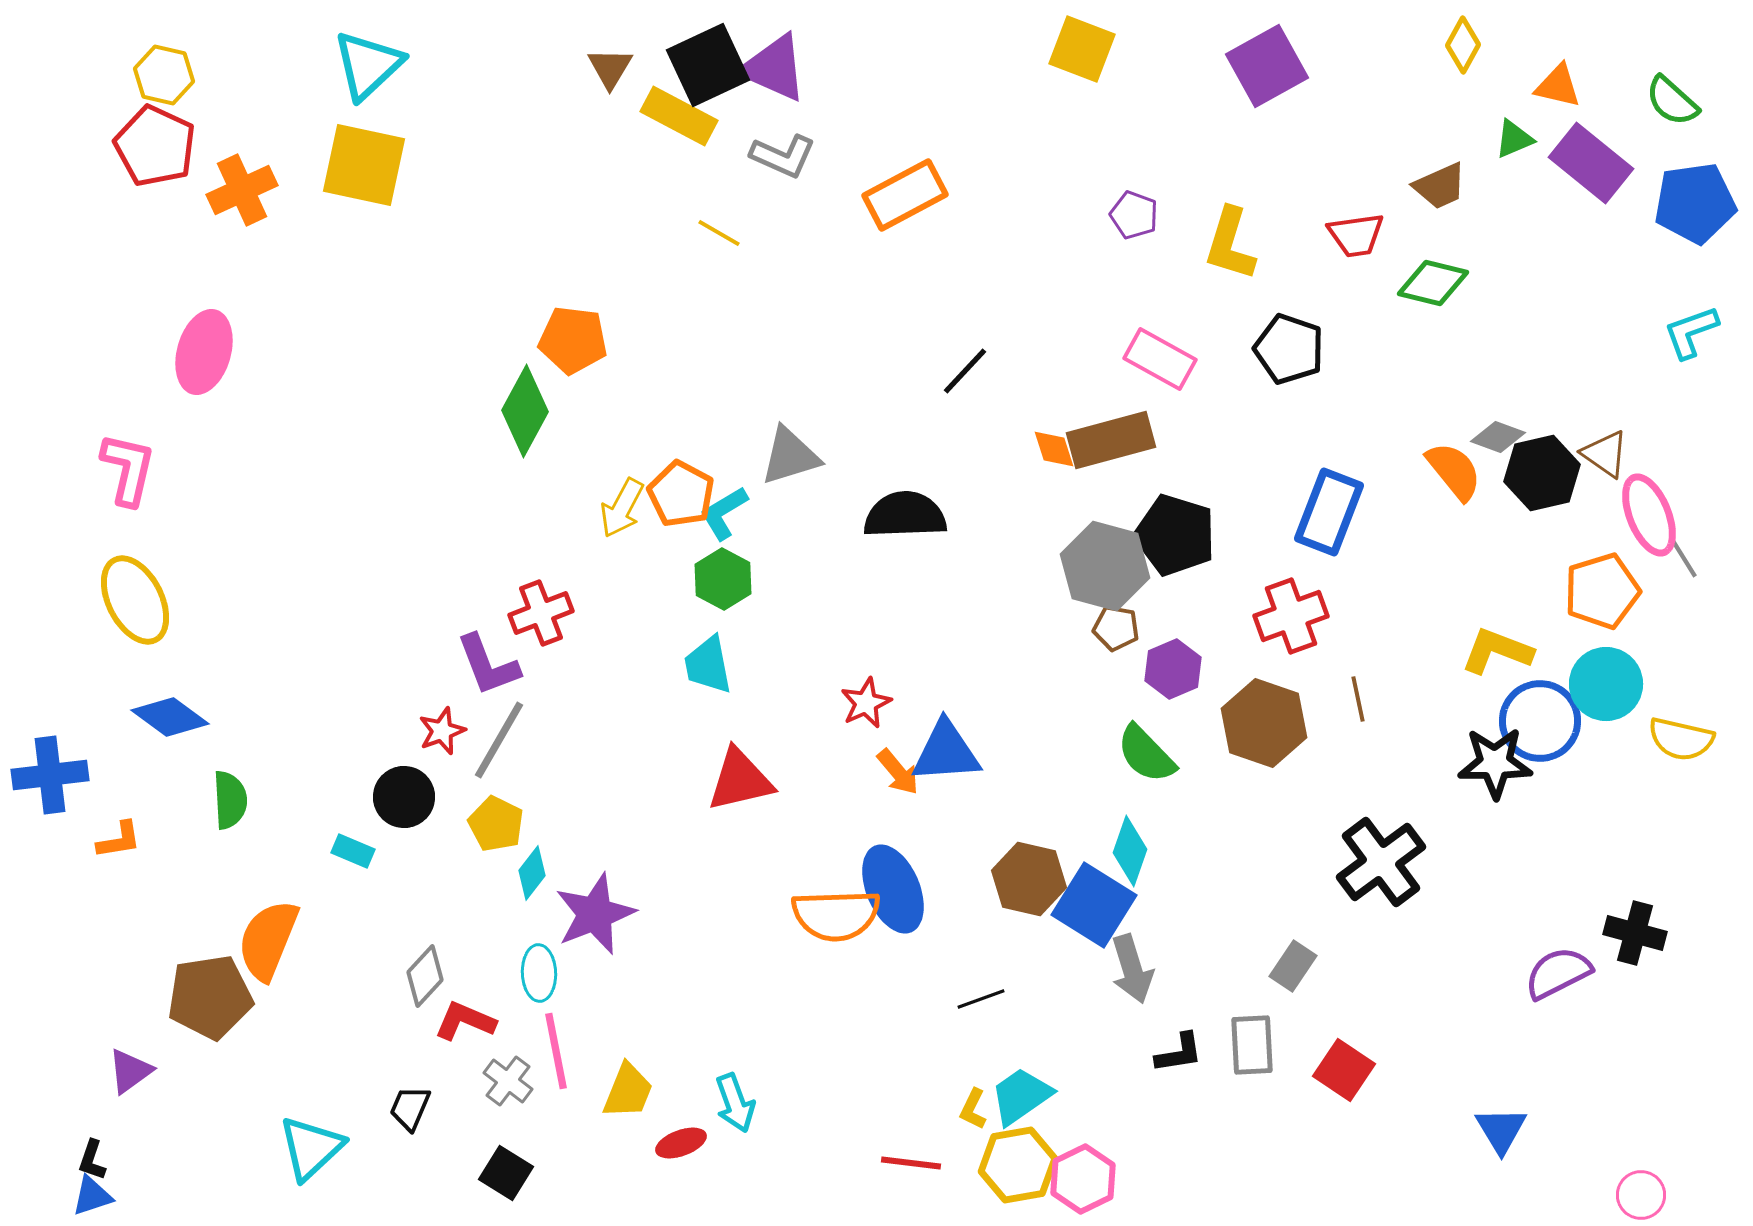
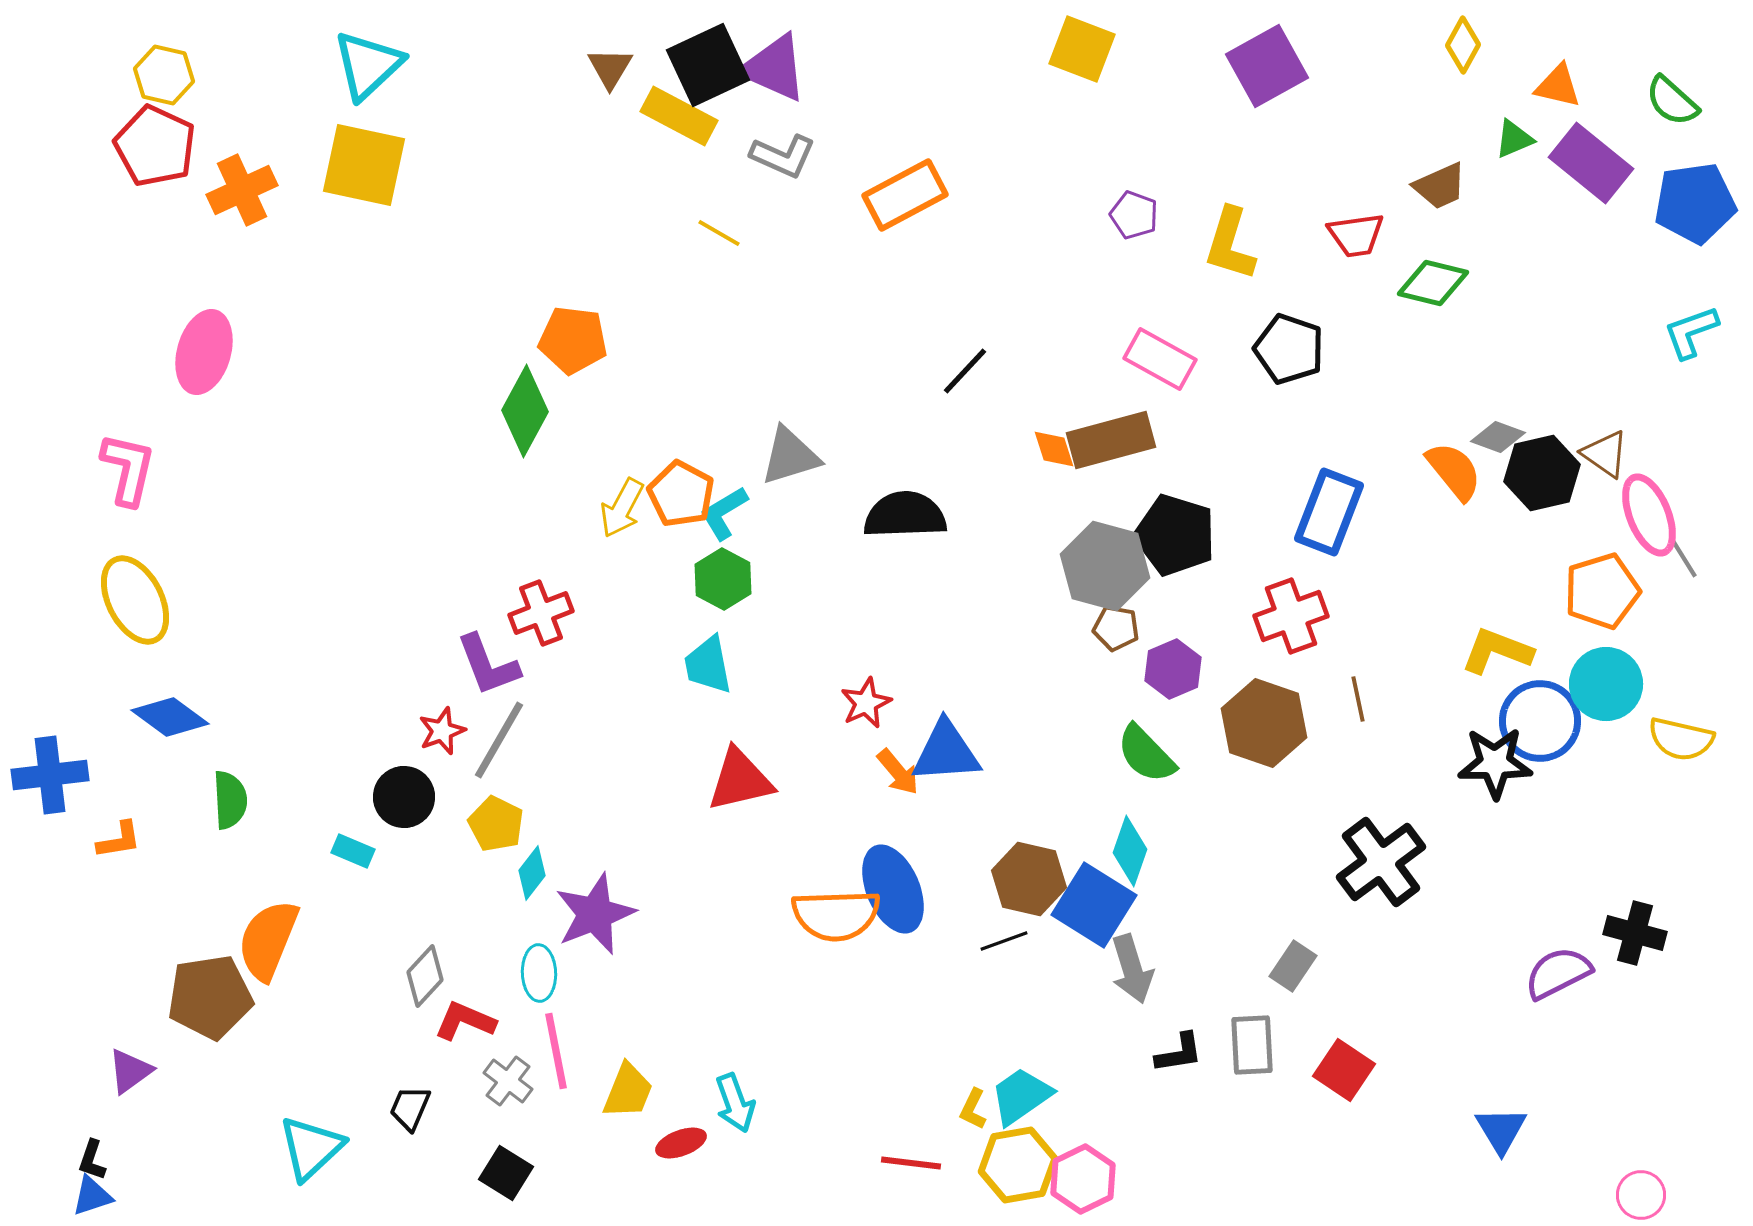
black line at (981, 999): moved 23 px right, 58 px up
